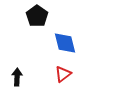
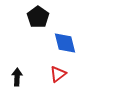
black pentagon: moved 1 px right, 1 px down
red triangle: moved 5 px left
